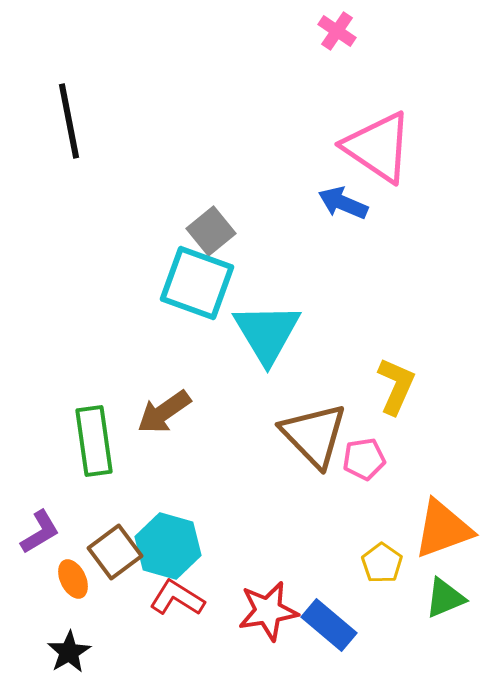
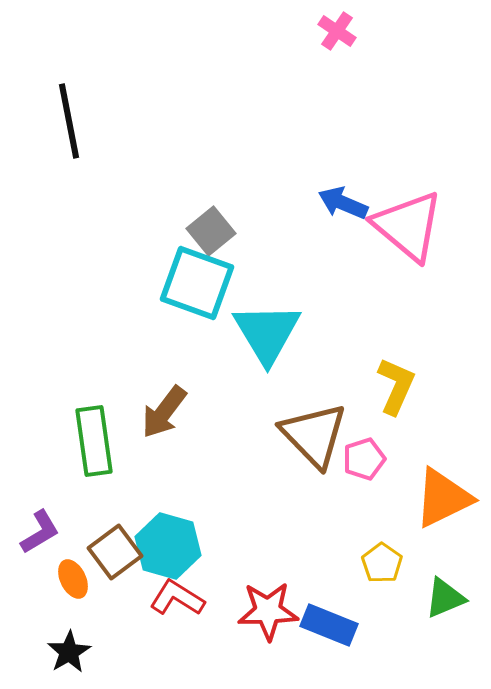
pink triangle: moved 30 px right, 79 px down; rotated 6 degrees clockwise
brown arrow: rotated 18 degrees counterclockwise
pink pentagon: rotated 9 degrees counterclockwise
orange triangle: moved 31 px up; rotated 6 degrees counterclockwise
red star: rotated 8 degrees clockwise
blue rectangle: rotated 18 degrees counterclockwise
